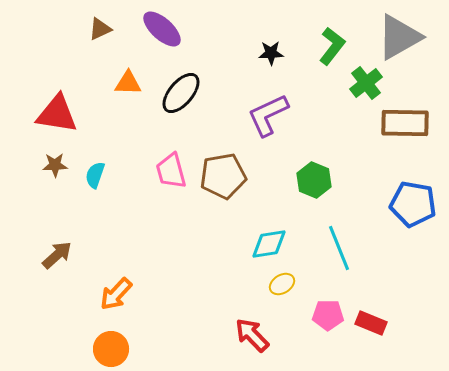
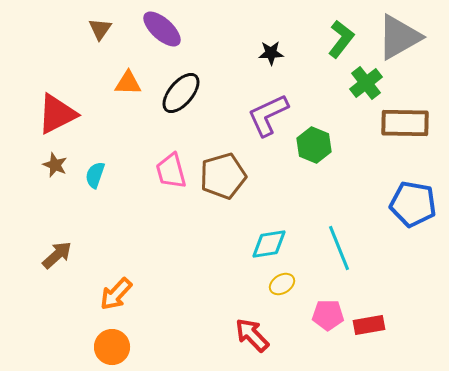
brown triangle: rotated 30 degrees counterclockwise
green L-shape: moved 9 px right, 7 px up
red triangle: rotated 36 degrees counterclockwise
brown star: rotated 25 degrees clockwise
brown pentagon: rotated 6 degrees counterclockwise
green hexagon: moved 35 px up
red rectangle: moved 2 px left, 2 px down; rotated 32 degrees counterclockwise
orange circle: moved 1 px right, 2 px up
